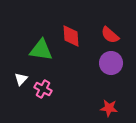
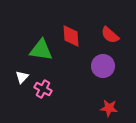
purple circle: moved 8 px left, 3 px down
white triangle: moved 1 px right, 2 px up
